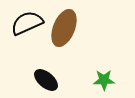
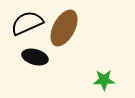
brown ellipse: rotated 6 degrees clockwise
black ellipse: moved 11 px left, 23 px up; rotated 25 degrees counterclockwise
